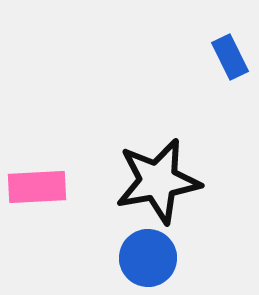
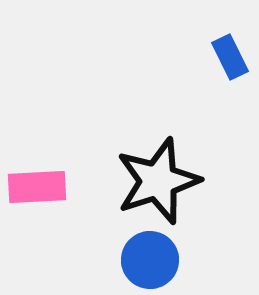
black star: rotated 8 degrees counterclockwise
blue circle: moved 2 px right, 2 px down
